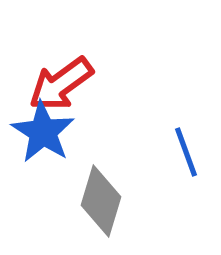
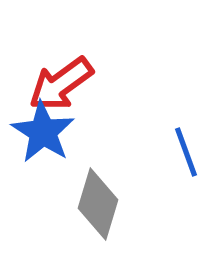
gray diamond: moved 3 px left, 3 px down
